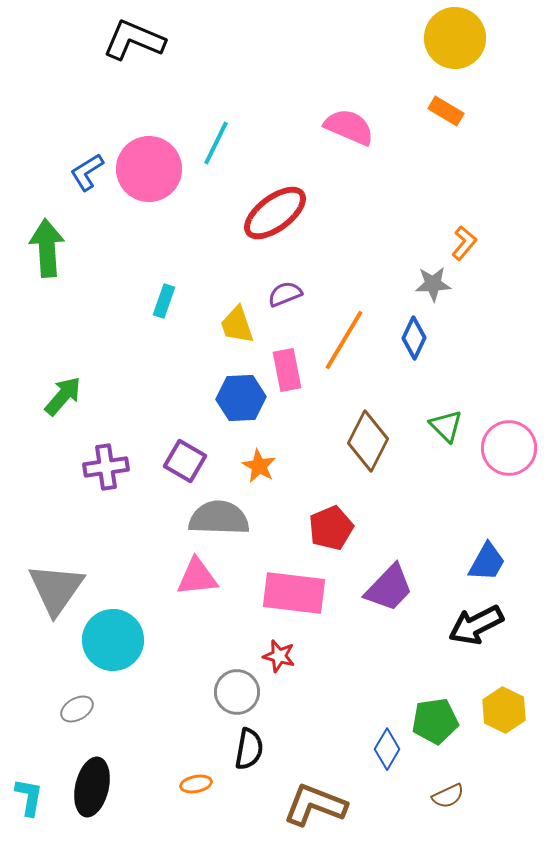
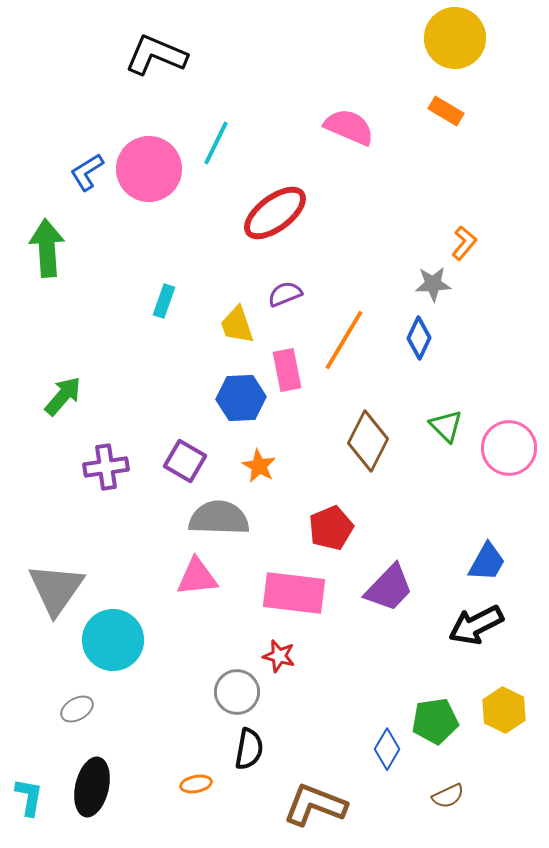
black L-shape at (134, 40): moved 22 px right, 15 px down
blue diamond at (414, 338): moved 5 px right
